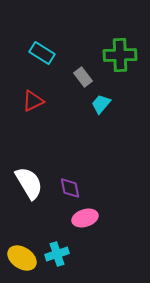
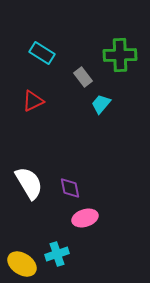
yellow ellipse: moved 6 px down
